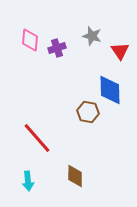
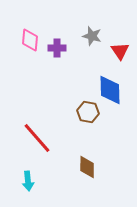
purple cross: rotated 18 degrees clockwise
brown diamond: moved 12 px right, 9 px up
